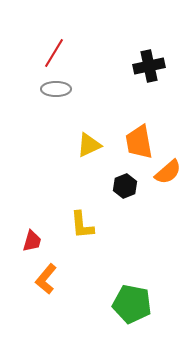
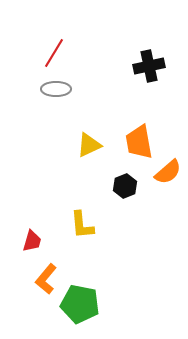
green pentagon: moved 52 px left
